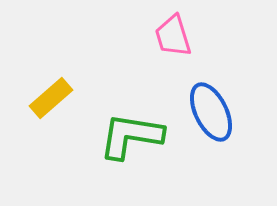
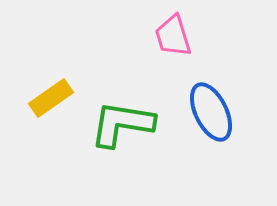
yellow rectangle: rotated 6 degrees clockwise
green L-shape: moved 9 px left, 12 px up
